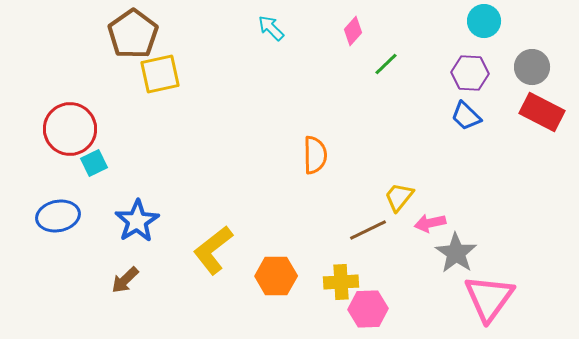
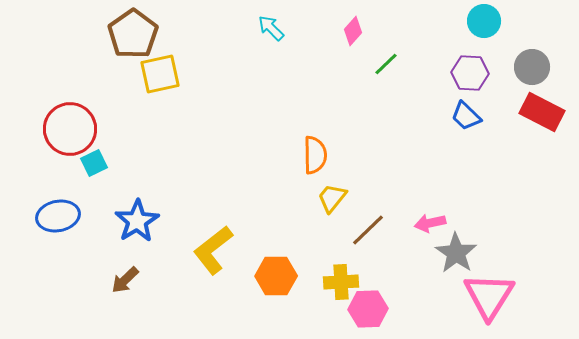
yellow trapezoid: moved 67 px left, 1 px down
brown line: rotated 18 degrees counterclockwise
pink triangle: moved 2 px up; rotated 4 degrees counterclockwise
